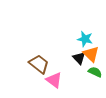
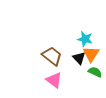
orange triangle: rotated 18 degrees clockwise
brown trapezoid: moved 13 px right, 8 px up
